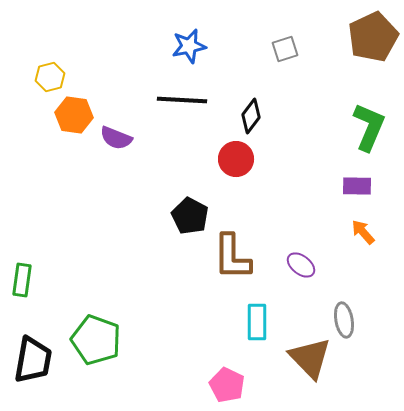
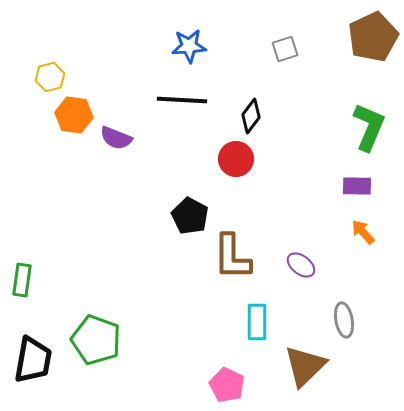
blue star: rotated 8 degrees clockwise
brown triangle: moved 5 px left, 8 px down; rotated 30 degrees clockwise
